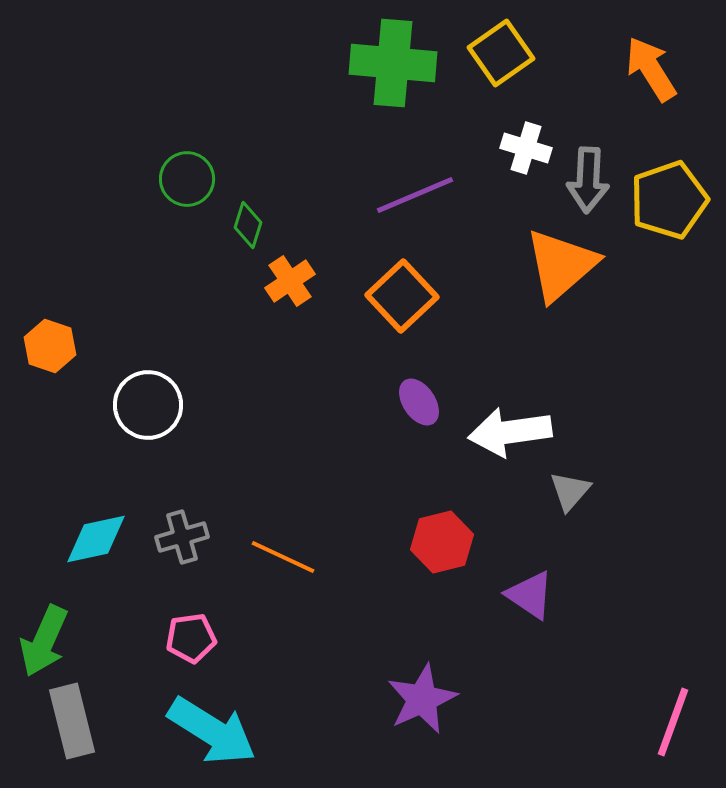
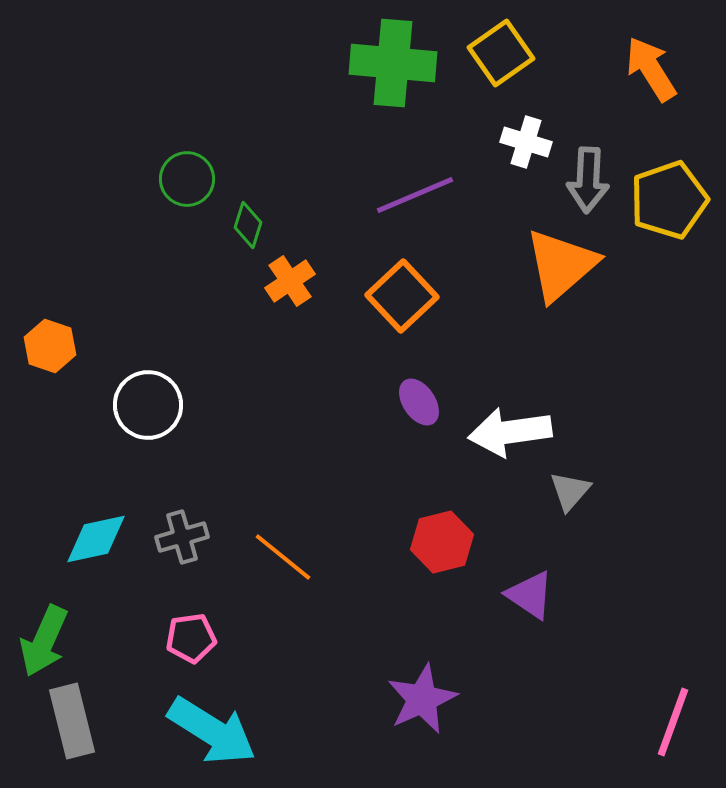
white cross: moved 6 px up
orange line: rotated 14 degrees clockwise
